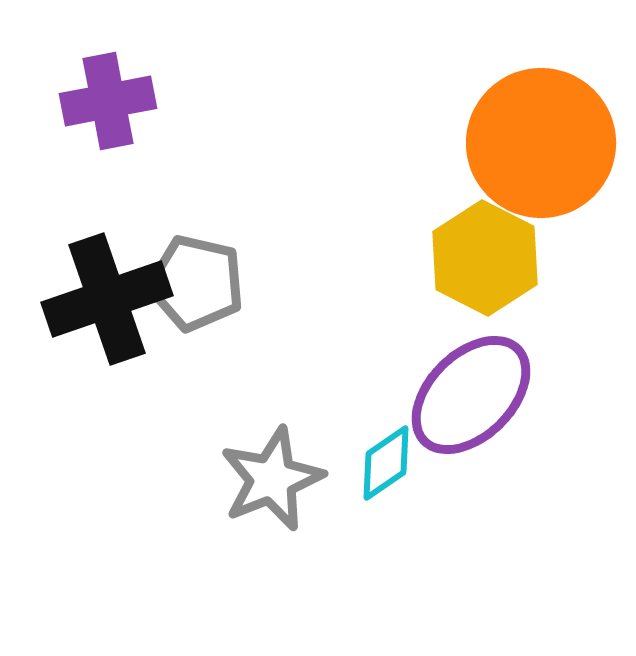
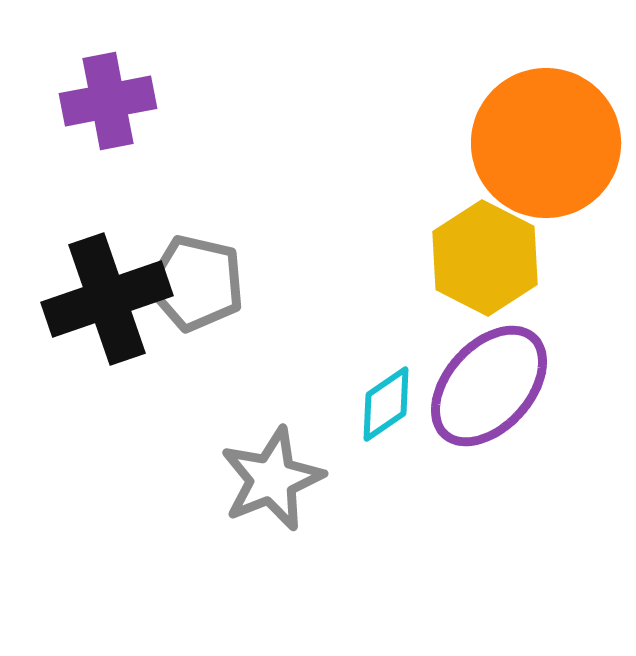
orange circle: moved 5 px right
purple ellipse: moved 18 px right, 9 px up; rotated 3 degrees counterclockwise
cyan diamond: moved 59 px up
